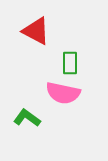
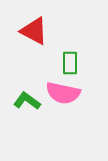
red triangle: moved 2 px left
green L-shape: moved 17 px up
